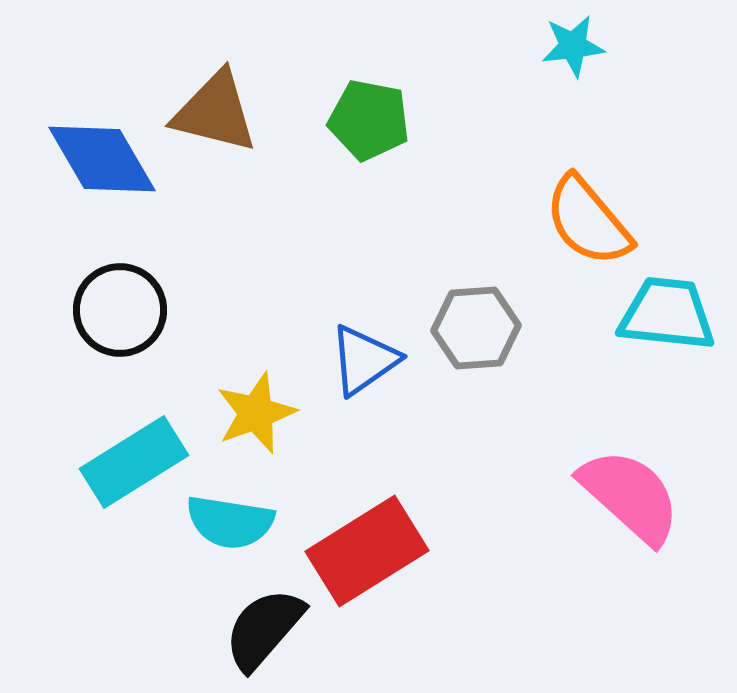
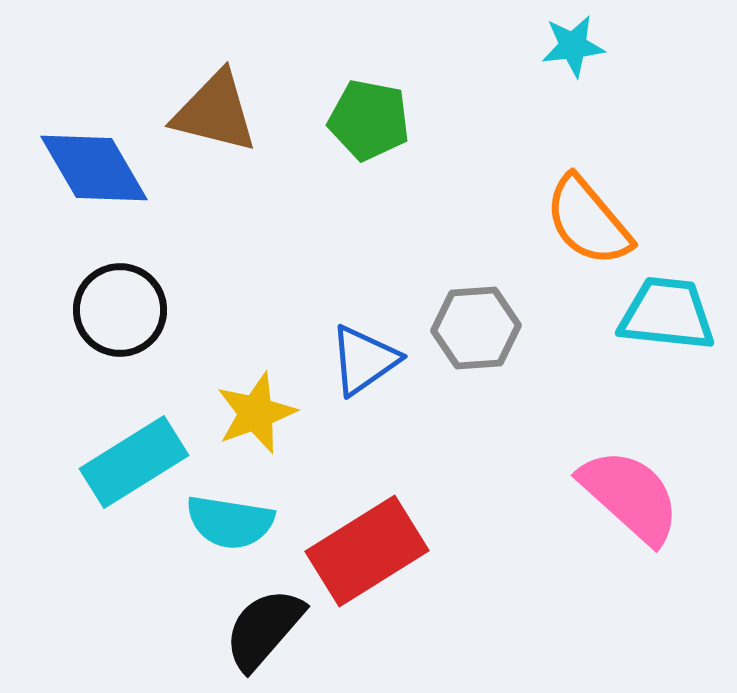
blue diamond: moved 8 px left, 9 px down
